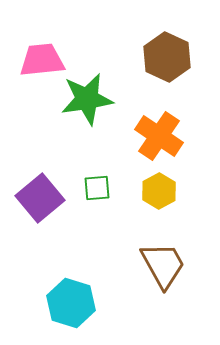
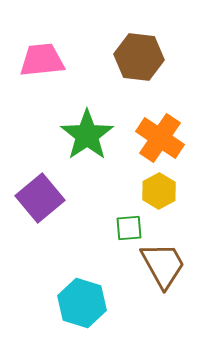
brown hexagon: moved 28 px left; rotated 18 degrees counterclockwise
green star: moved 36 px down; rotated 26 degrees counterclockwise
orange cross: moved 1 px right, 2 px down
green square: moved 32 px right, 40 px down
cyan hexagon: moved 11 px right
